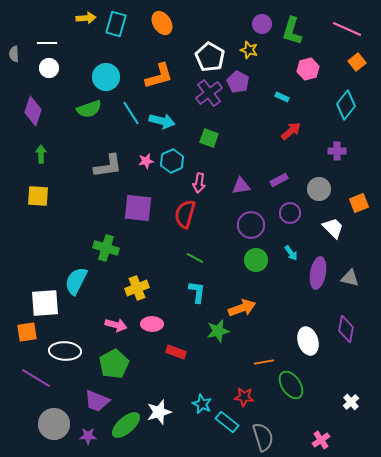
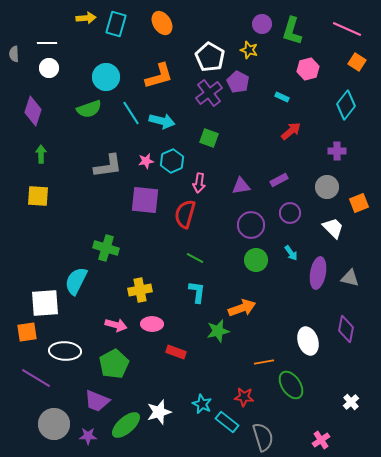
orange square at (357, 62): rotated 18 degrees counterclockwise
gray circle at (319, 189): moved 8 px right, 2 px up
purple square at (138, 208): moved 7 px right, 8 px up
yellow cross at (137, 288): moved 3 px right, 2 px down; rotated 10 degrees clockwise
